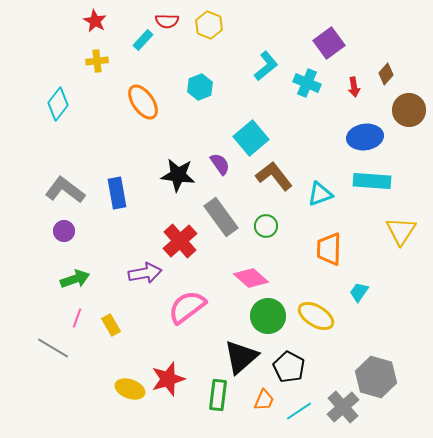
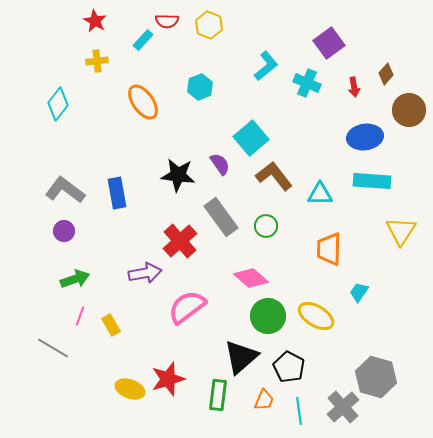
cyan triangle at (320, 194): rotated 20 degrees clockwise
pink line at (77, 318): moved 3 px right, 2 px up
cyan line at (299, 411): rotated 64 degrees counterclockwise
